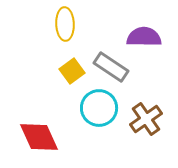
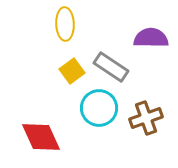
purple semicircle: moved 7 px right, 1 px down
brown cross: moved 1 px up; rotated 16 degrees clockwise
red diamond: moved 2 px right
